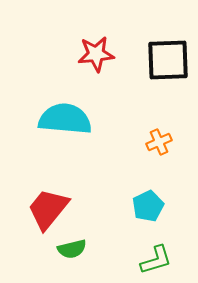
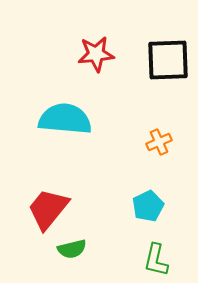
green L-shape: rotated 120 degrees clockwise
